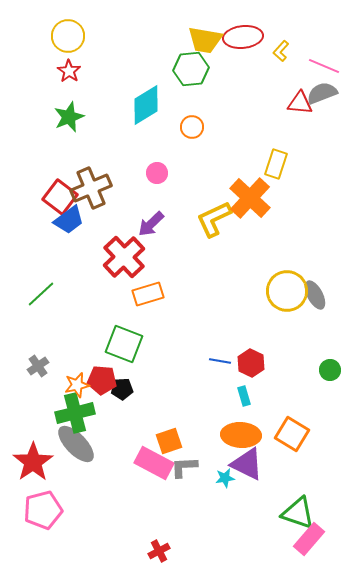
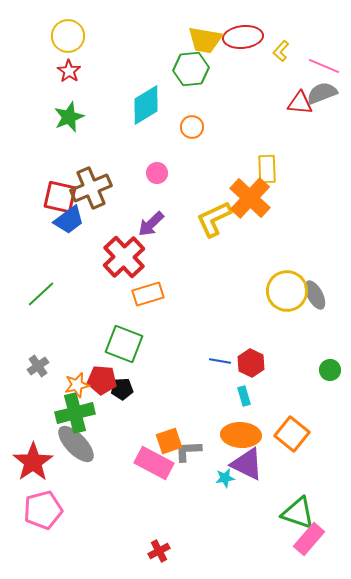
yellow rectangle at (276, 164): moved 9 px left, 5 px down; rotated 20 degrees counterclockwise
red square at (60, 197): rotated 24 degrees counterclockwise
orange square at (292, 434): rotated 8 degrees clockwise
gray L-shape at (184, 467): moved 4 px right, 16 px up
